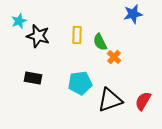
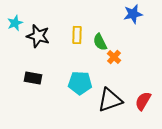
cyan star: moved 4 px left, 2 px down
cyan pentagon: rotated 10 degrees clockwise
